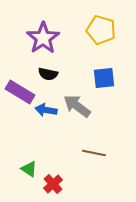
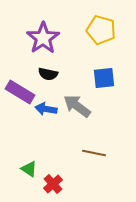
blue arrow: moved 1 px up
